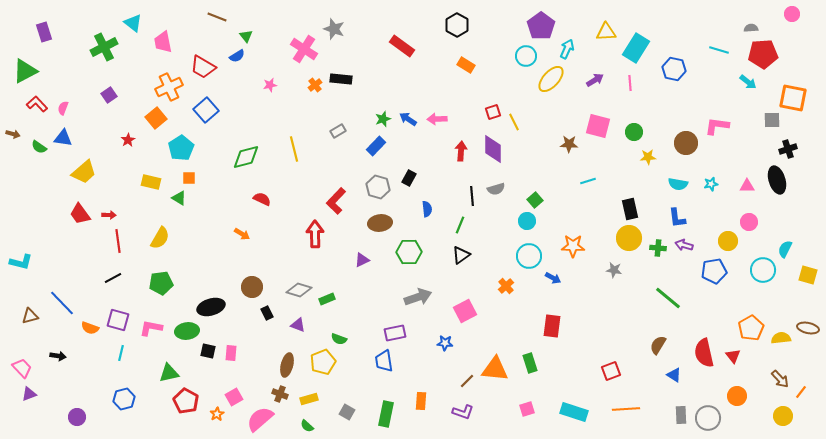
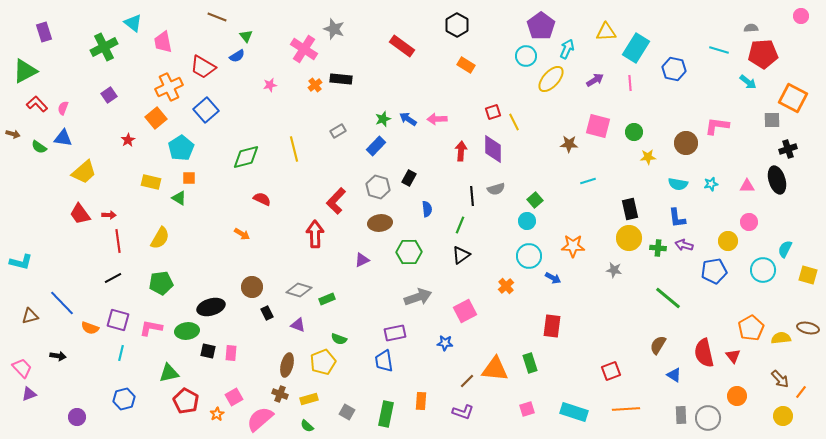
pink circle at (792, 14): moved 9 px right, 2 px down
orange square at (793, 98): rotated 16 degrees clockwise
